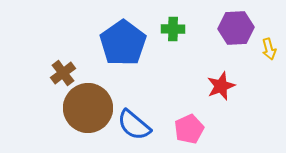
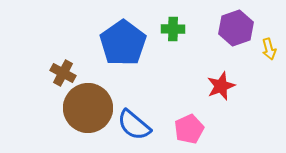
purple hexagon: rotated 16 degrees counterclockwise
brown cross: rotated 25 degrees counterclockwise
